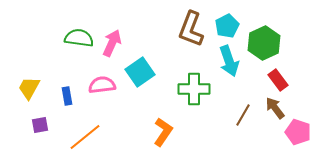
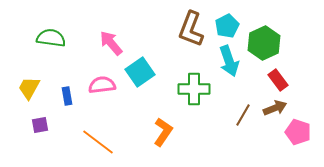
green semicircle: moved 28 px left
pink arrow: moved 1 px left; rotated 64 degrees counterclockwise
brown arrow: rotated 105 degrees clockwise
orange line: moved 13 px right, 5 px down; rotated 76 degrees clockwise
